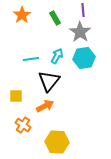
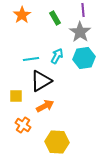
black triangle: moved 8 px left; rotated 20 degrees clockwise
